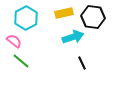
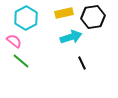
black hexagon: rotated 15 degrees counterclockwise
cyan arrow: moved 2 px left
